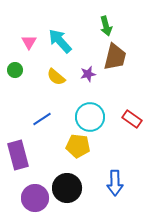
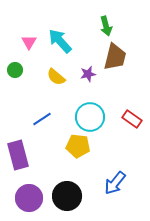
blue arrow: rotated 40 degrees clockwise
black circle: moved 8 px down
purple circle: moved 6 px left
